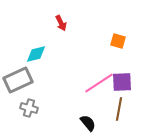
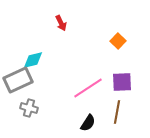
orange square: rotated 28 degrees clockwise
cyan diamond: moved 3 px left, 6 px down
pink line: moved 11 px left, 5 px down
brown line: moved 2 px left, 3 px down
black semicircle: rotated 72 degrees clockwise
